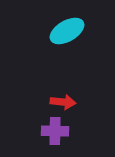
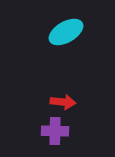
cyan ellipse: moved 1 px left, 1 px down
